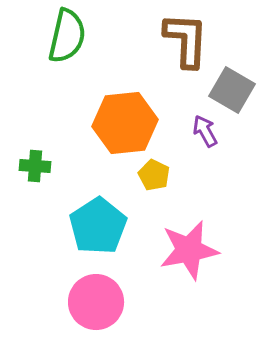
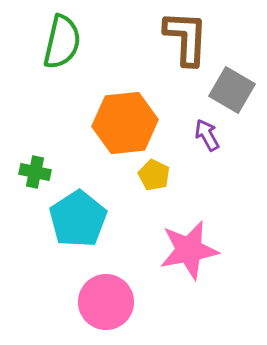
green semicircle: moved 5 px left, 6 px down
brown L-shape: moved 2 px up
purple arrow: moved 2 px right, 4 px down
green cross: moved 6 px down; rotated 8 degrees clockwise
cyan pentagon: moved 20 px left, 7 px up
pink circle: moved 10 px right
